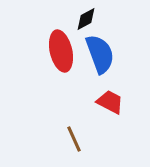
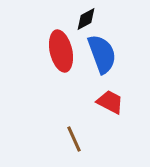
blue semicircle: moved 2 px right
